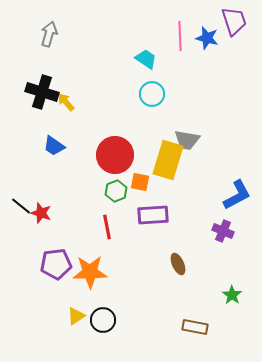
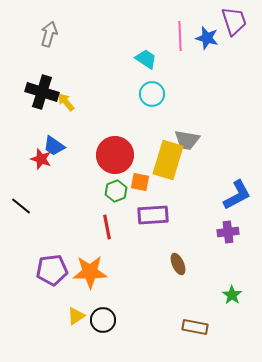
red star: moved 54 px up
purple cross: moved 5 px right, 1 px down; rotated 30 degrees counterclockwise
purple pentagon: moved 4 px left, 6 px down
